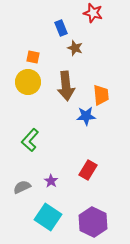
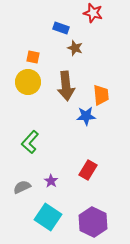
blue rectangle: rotated 49 degrees counterclockwise
green L-shape: moved 2 px down
